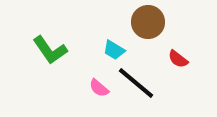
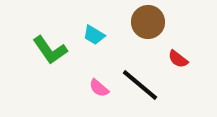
cyan trapezoid: moved 20 px left, 15 px up
black line: moved 4 px right, 2 px down
